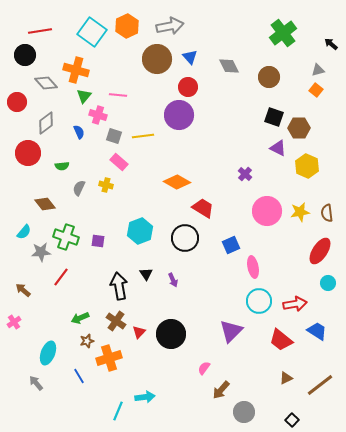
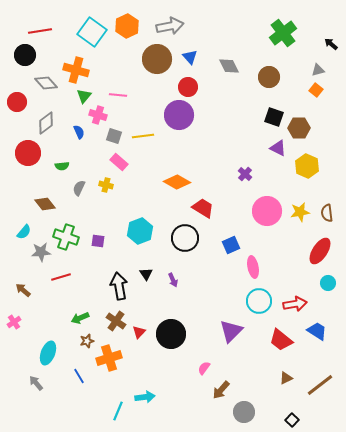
red line at (61, 277): rotated 36 degrees clockwise
